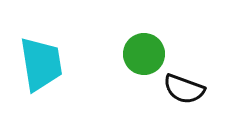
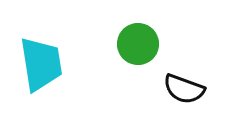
green circle: moved 6 px left, 10 px up
